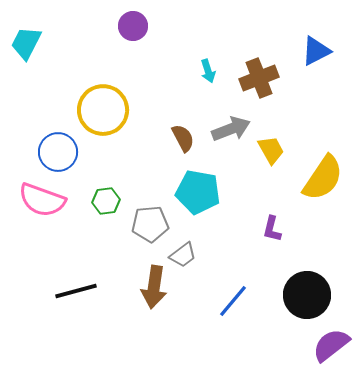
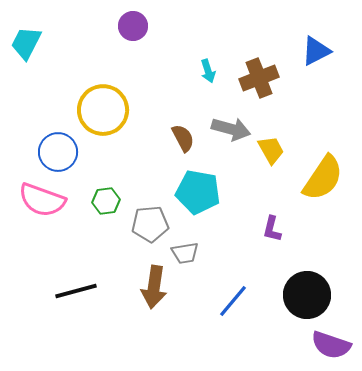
gray arrow: rotated 36 degrees clockwise
gray trapezoid: moved 2 px right, 2 px up; rotated 28 degrees clockwise
purple semicircle: rotated 123 degrees counterclockwise
